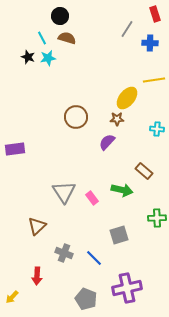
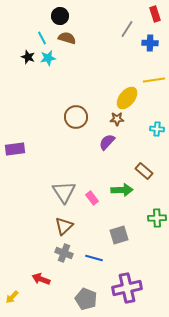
green arrow: rotated 15 degrees counterclockwise
brown triangle: moved 27 px right
blue line: rotated 30 degrees counterclockwise
red arrow: moved 4 px right, 3 px down; rotated 108 degrees clockwise
